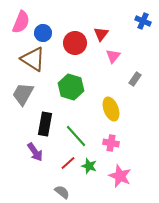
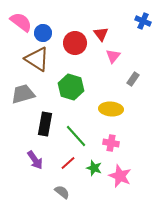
pink semicircle: rotated 75 degrees counterclockwise
red triangle: rotated 14 degrees counterclockwise
brown triangle: moved 4 px right
gray rectangle: moved 2 px left
gray trapezoid: rotated 45 degrees clockwise
yellow ellipse: rotated 65 degrees counterclockwise
purple arrow: moved 8 px down
green star: moved 5 px right, 2 px down
